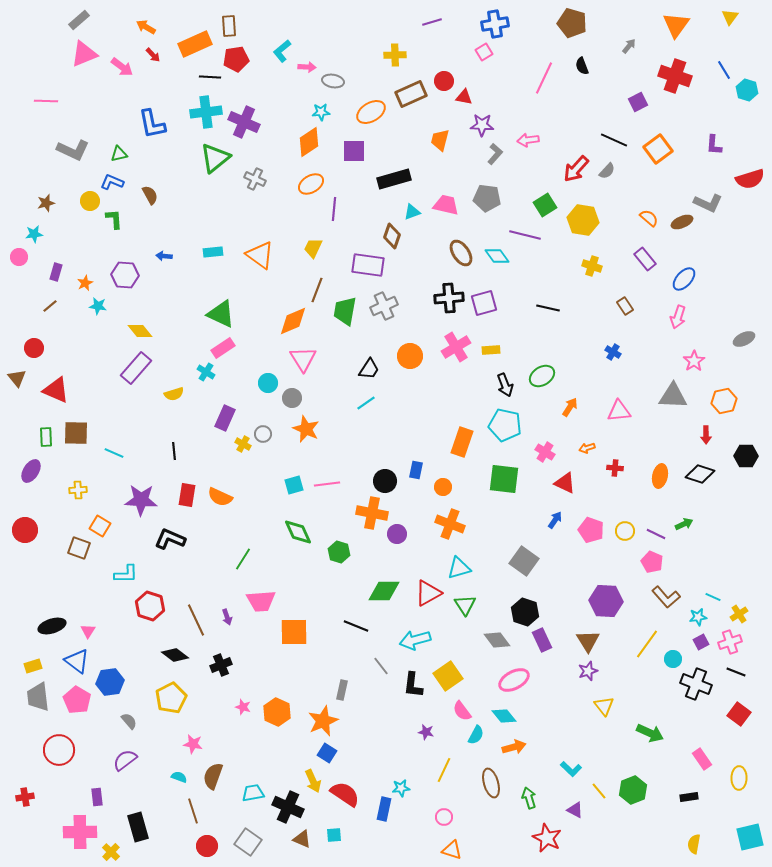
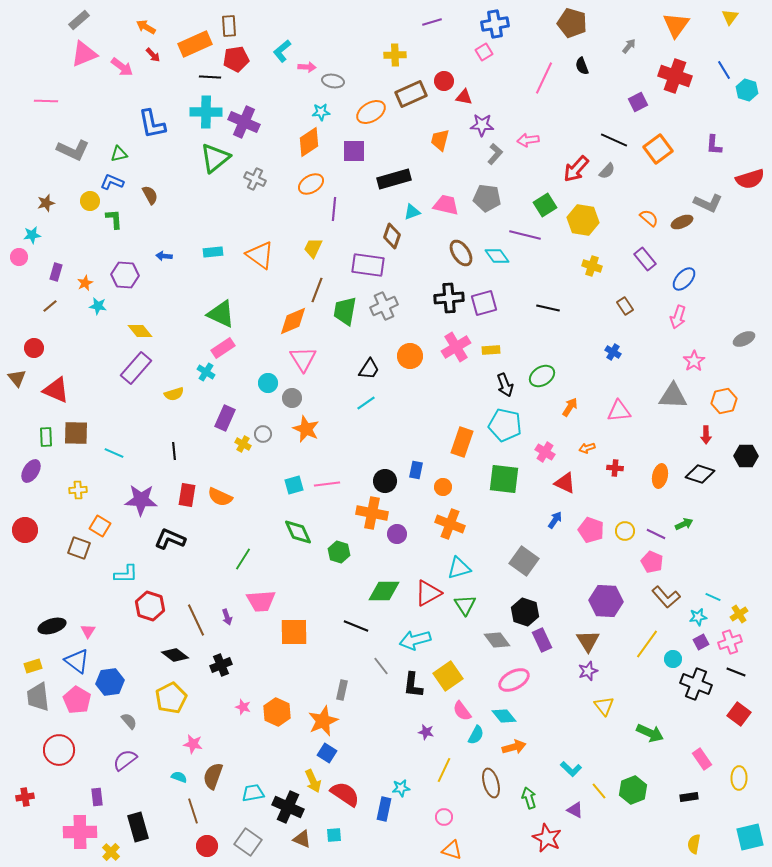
cyan cross at (206, 112): rotated 8 degrees clockwise
cyan star at (34, 234): moved 2 px left, 1 px down
